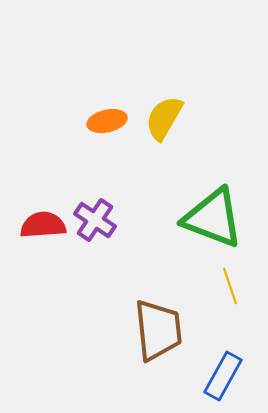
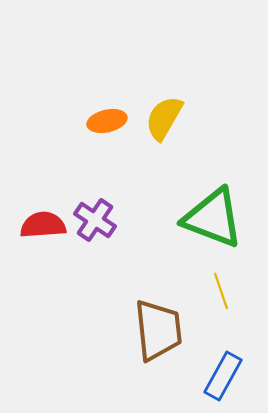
yellow line: moved 9 px left, 5 px down
